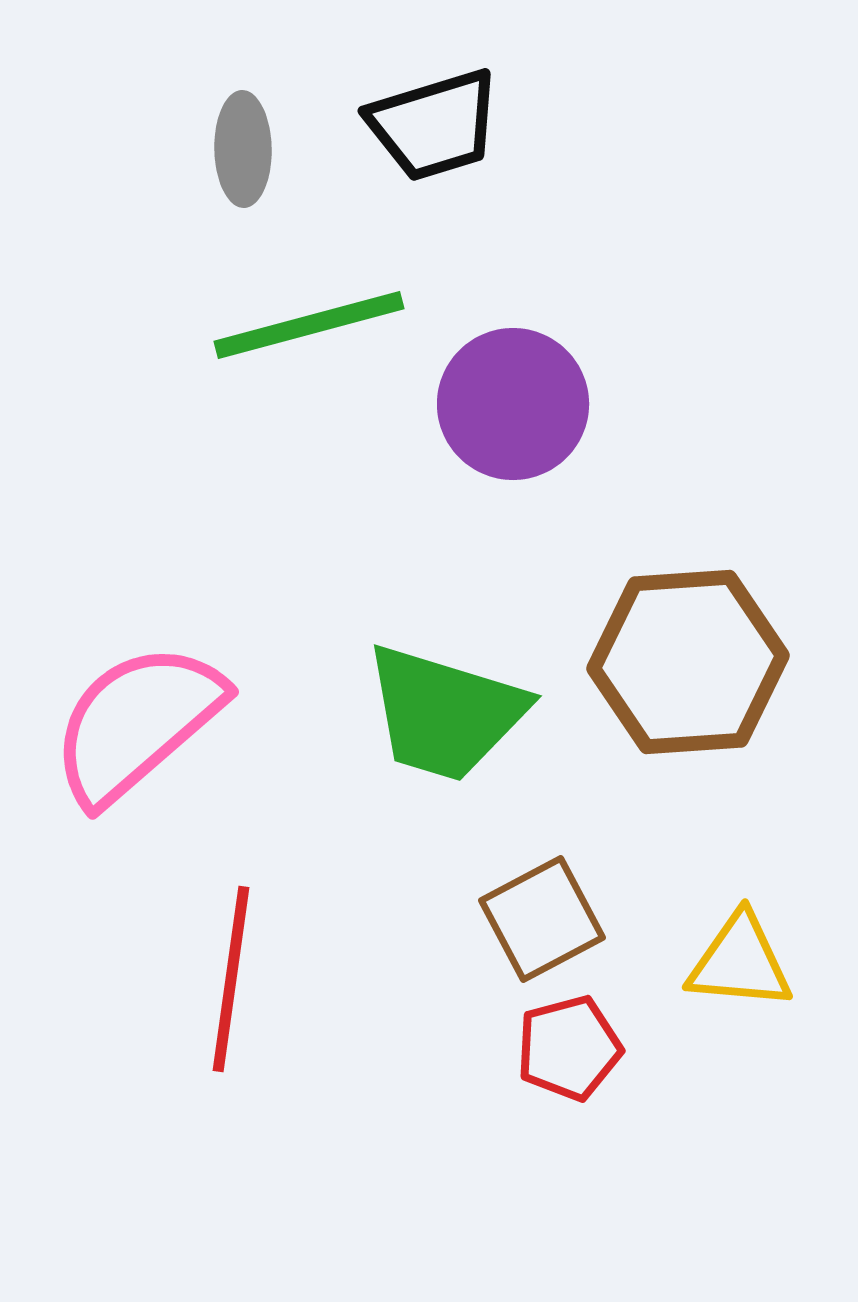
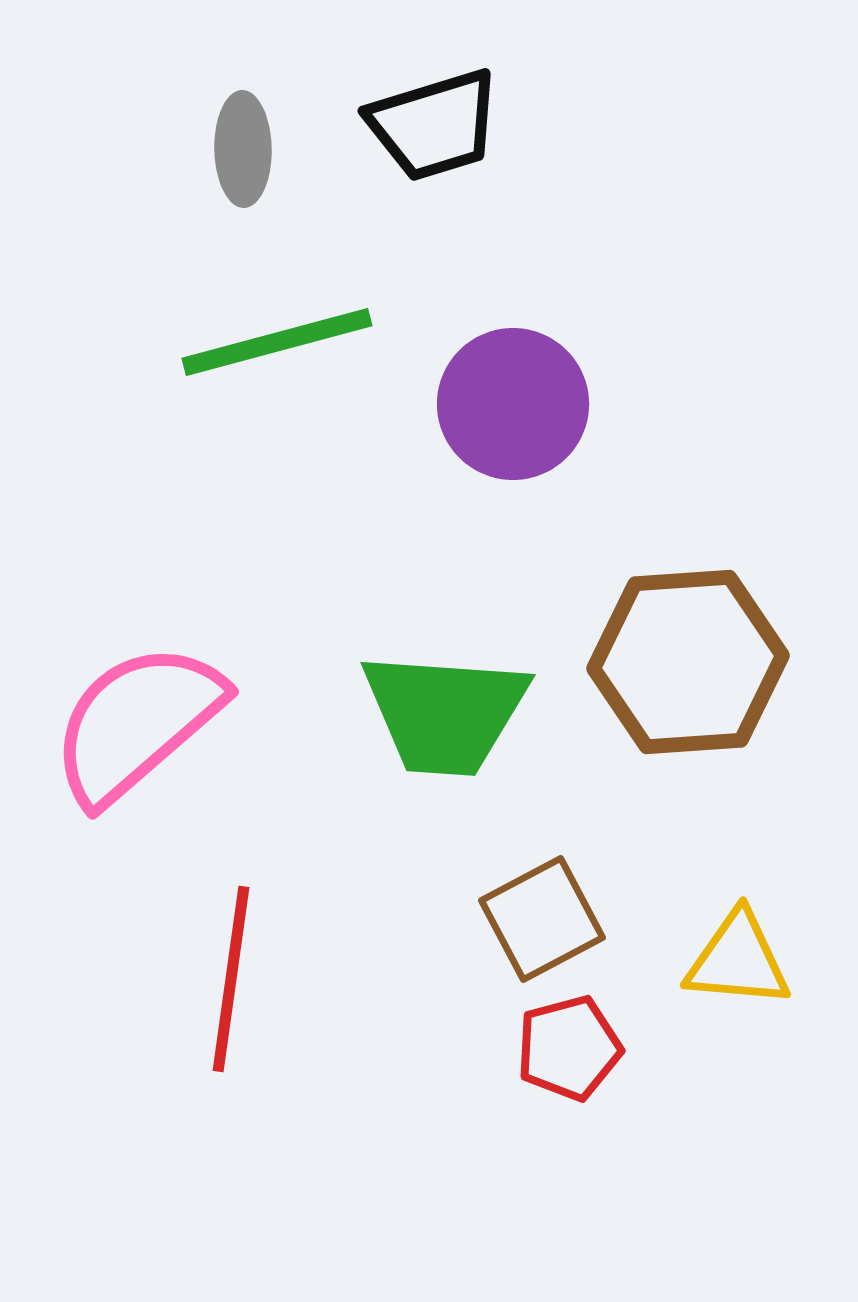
green line: moved 32 px left, 17 px down
green trapezoid: rotated 13 degrees counterclockwise
yellow triangle: moved 2 px left, 2 px up
